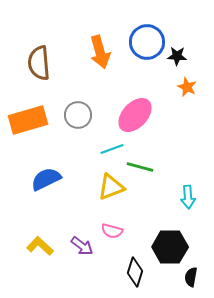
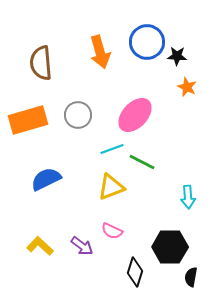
brown semicircle: moved 2 px right
green line: moved 2 px right, 5 px up; rotated 12 degrees clockwise
pink semicircle: rotated 10 degrees clockwise
